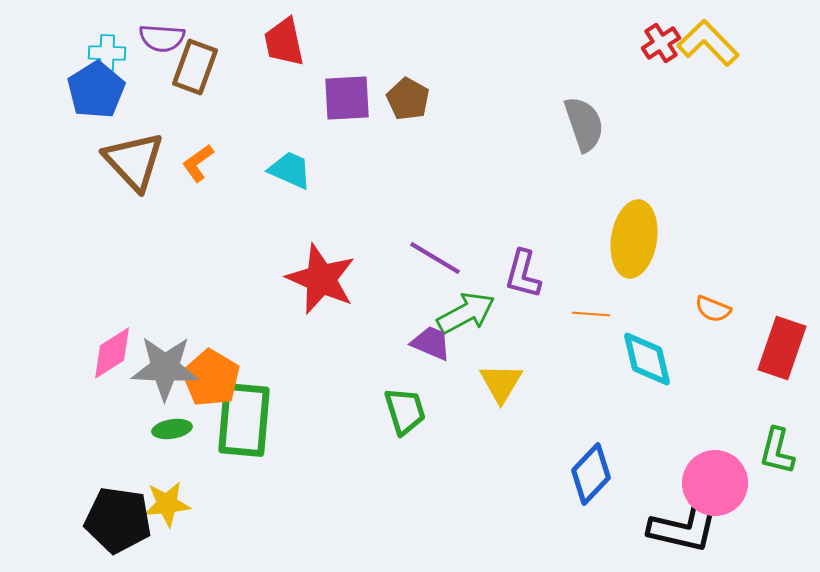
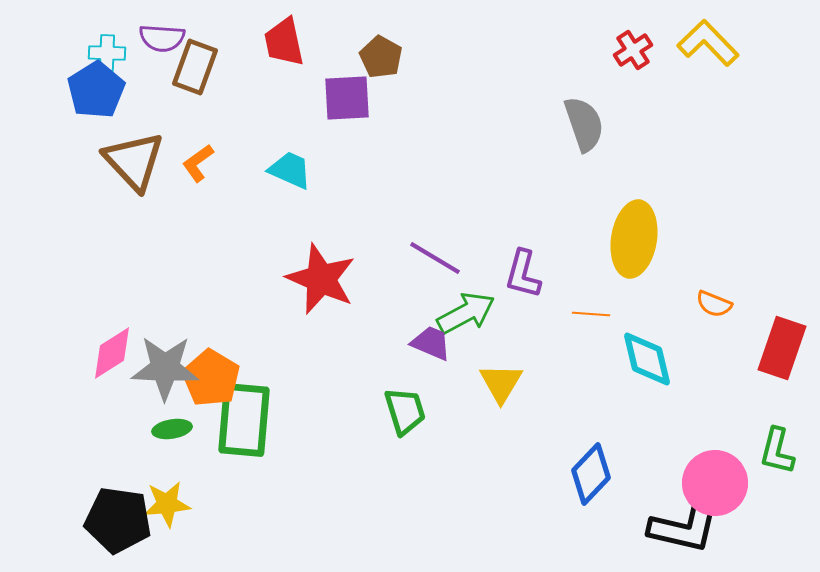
red cross: moved 28 px left, 7 px down
brown pentagon: moved 27 px left, 42 px up
orange semicircle: moved 1 px right, 5 px up
